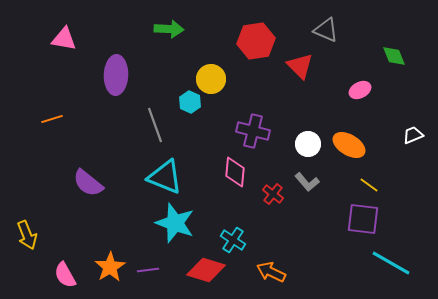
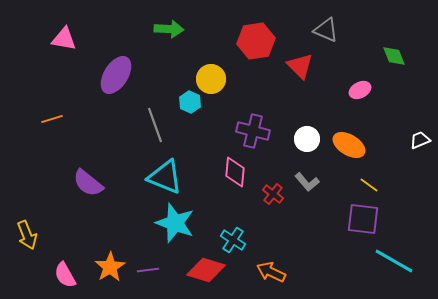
purple ellipse: rotated 30 degrees clockwise
white trapezoid: moved 7 px right, 5 px down
white circle: moved 1 px left, 5 px up
cyan line: moved 3 px right, 2 px up
